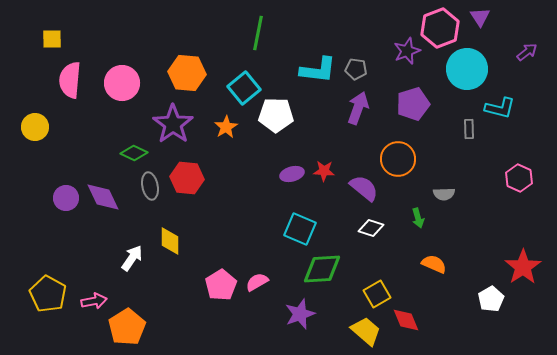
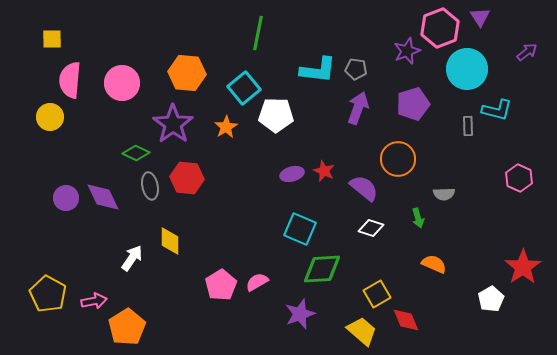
cyan L-shape at (500, 108): moved 3 px left, 2 px down
yellow circle at (35, 127): moved 15 px right, 10 px up
gray rectangle at (469, 129): moved 1 px left, 3 px up
green diamond at (134, 153): moved 2 px right
red star at (324, 171): rotated 20 degrees clockwise
yellow trapezoid at (366, 331): moved 4 px left
